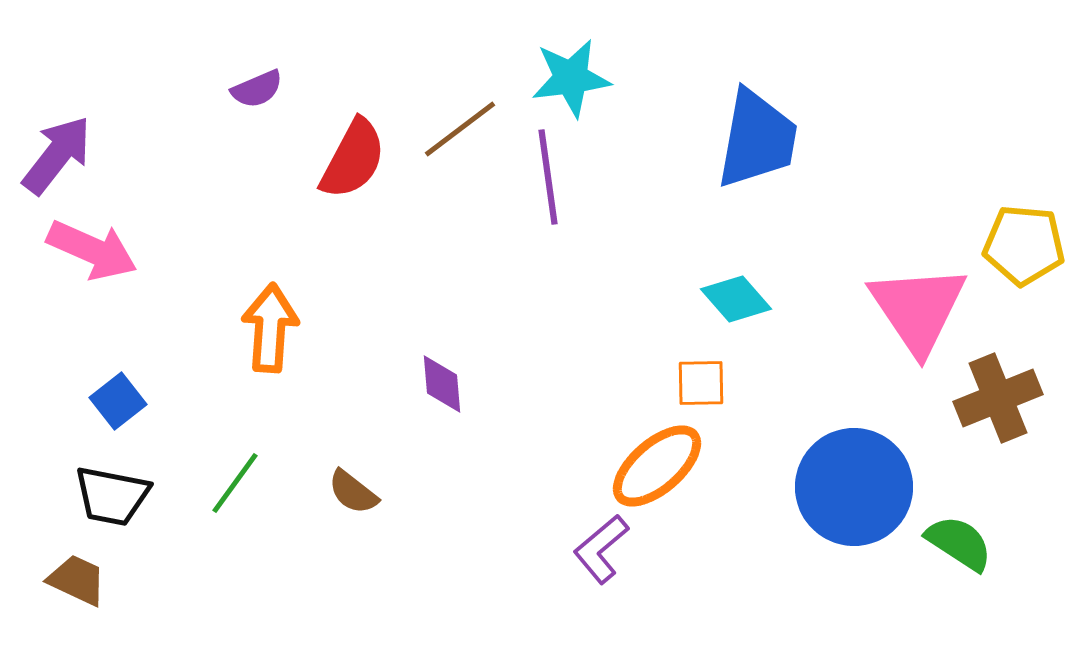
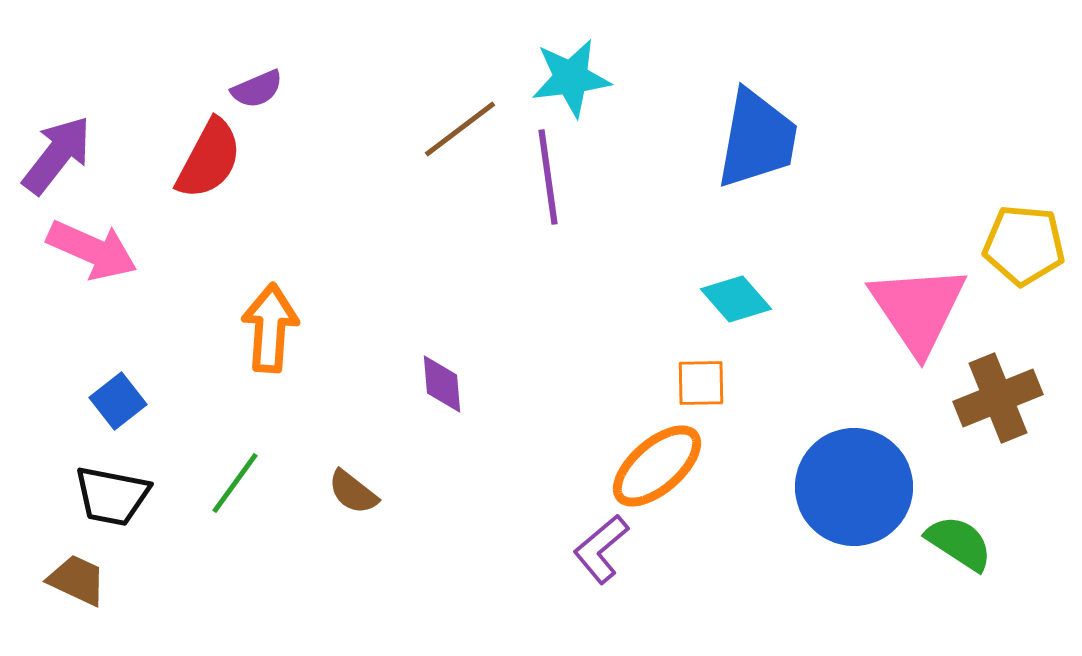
red semicircle: moved 144 px left
